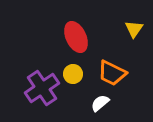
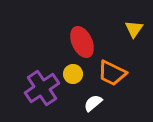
red ellipse: moved 6 px right, 5 px down
white semicircle: moved 7 px left
